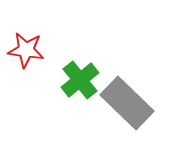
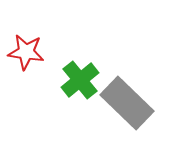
red star: moved 2 px down
